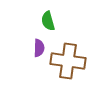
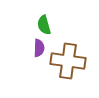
green semicircle: moved 4 px left, 4 px down
